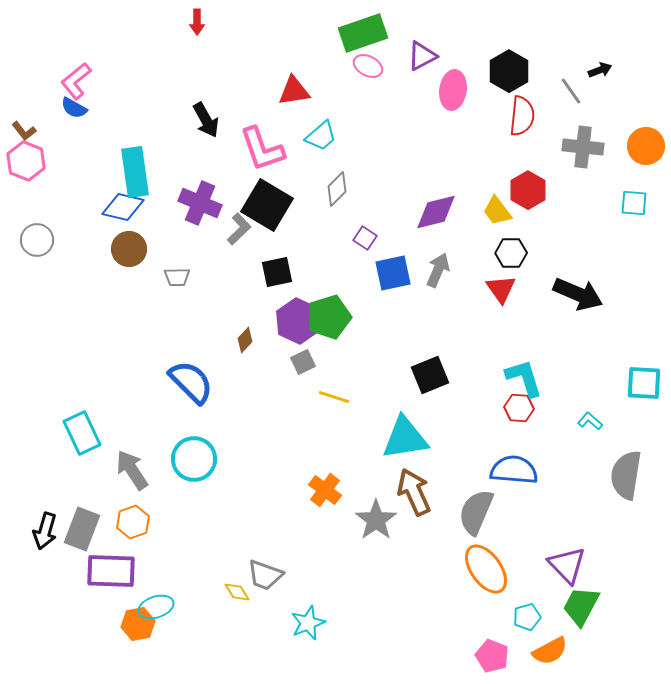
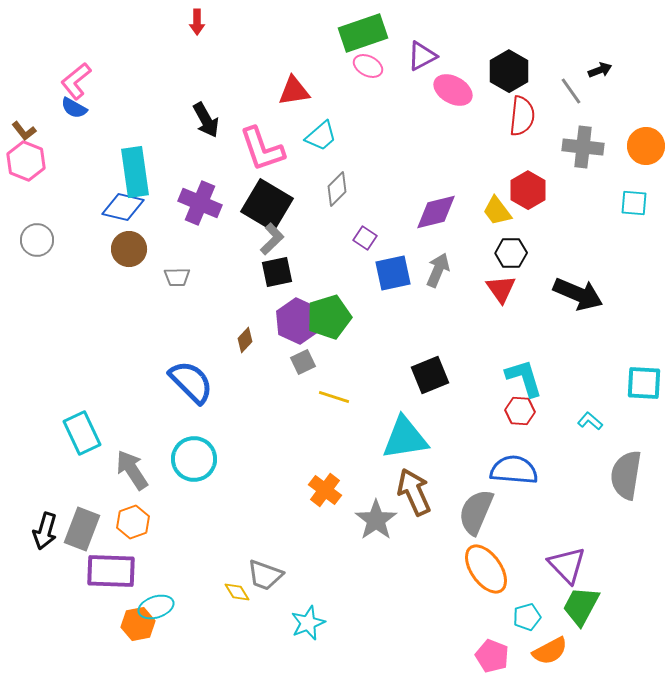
pink ellipse at (453, 90): rotated 69 degrees counterclockwise
gray L-shape at (239, 229): moved 33 px right, 10 px down
red hexagon at (519, 408): moved 1 px right, 3 px down
